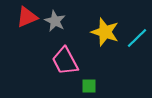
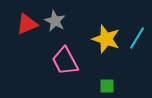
red triangle: moved 7 px down
yellow star: moved 1 px right, 7 px down
cyan line: rotated 15 degrees counterclockwise
green square: moved 18 px right
